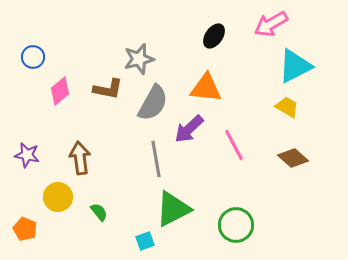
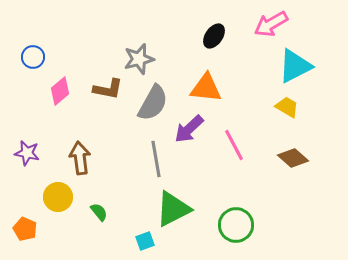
purple star: moved 2 px up
